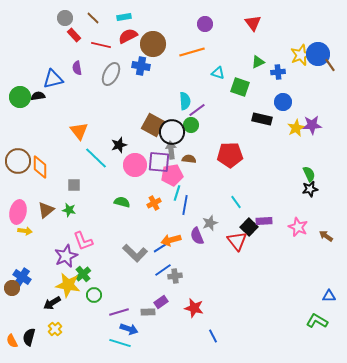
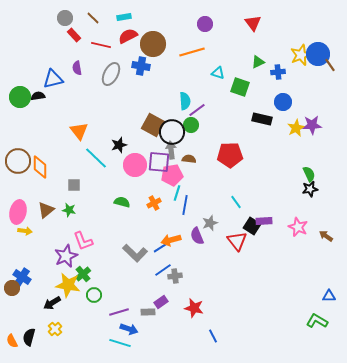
black square at (249, 227): moved 3 px right, 1 px up; rotated 12 degrees counterclockwise
